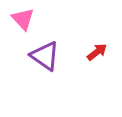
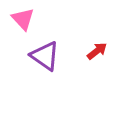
red arrow: moved 1 px up
